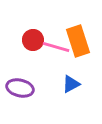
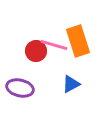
red circle: moved 3 px right, 11 px down
pink line: moved 2 px left, 2 px up
